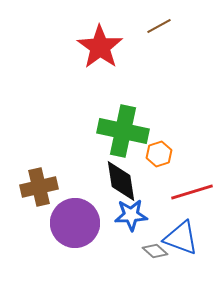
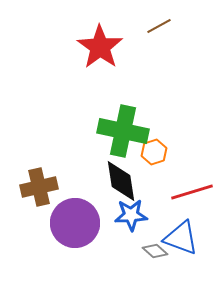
orange hexagon: moved 5 px left, 2 px up
